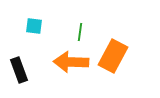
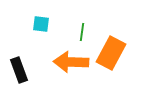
cyan square: moved 7 px right, 2 px up
green line: moved 2 px right
orange rectangle: moved 2 px left, 3 px up
